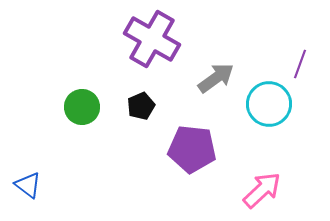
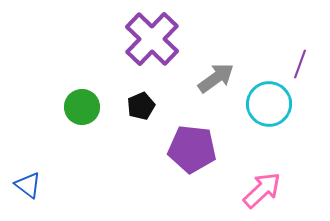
purple cross: rotated 14 degrees clockwise
